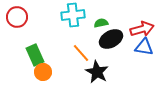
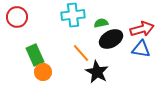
blue triangle: moved 3 px left, 2 px down
